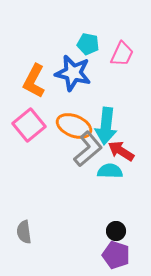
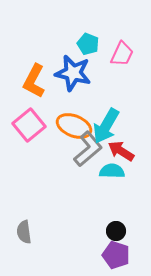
cyan pentagon: rotated 10 degrees clockwise
cyan arrow: rotated 24 degrees clockwise
cyan semicircle: moved 2 px right
